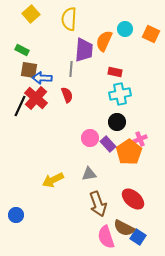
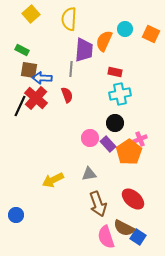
black circle: moved 2 px left, 1 px down
